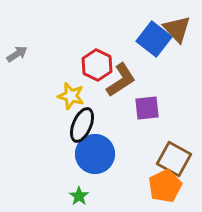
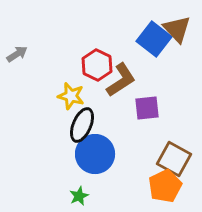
green star: rotated 12 degrees clockwise
